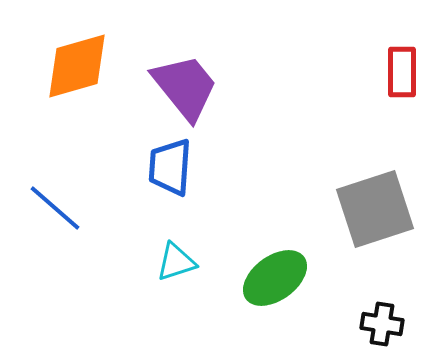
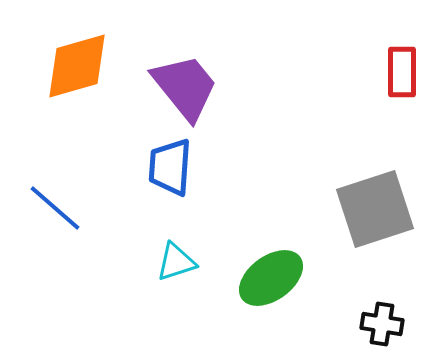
green ellipse: moved 4 px left
